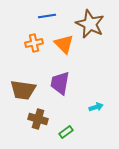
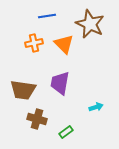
brown cross: moved 1 px left
